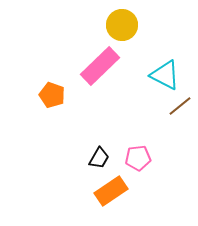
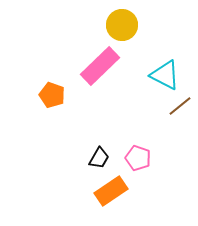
pink pentagon: rotated 25 degrees clockwise
